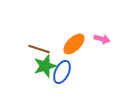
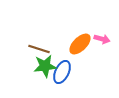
orange ellipse: moved 6 px right
green star: rotated 10 degrees clockwise
